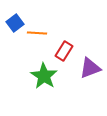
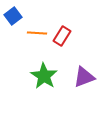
blue square: moved 2 px left, 7 px up
red rectangle: moved 2 px left, 15 px up
purple triangle: moved 6 px left, 9 px down
